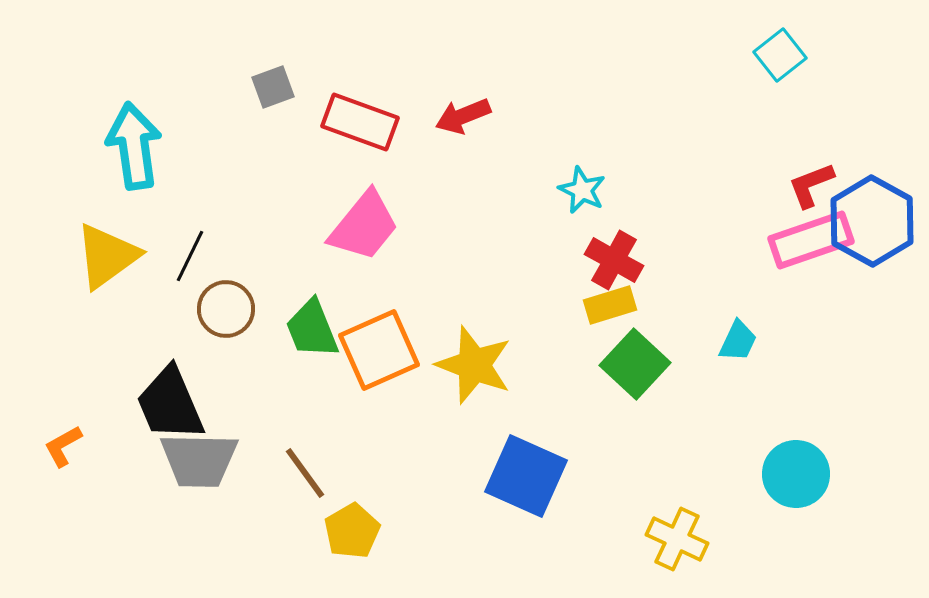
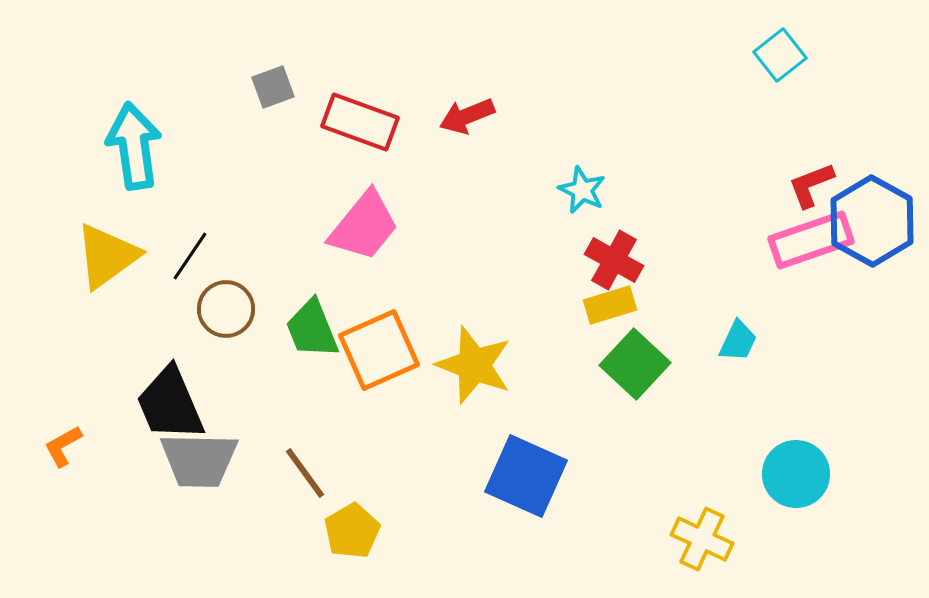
red arrow: moved 4 px right
black line: rotated 8 degrees clockwise
yellow cross: moved 25 px right
